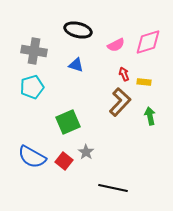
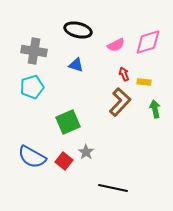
green arrow: moved 5 px right, 7 px up
